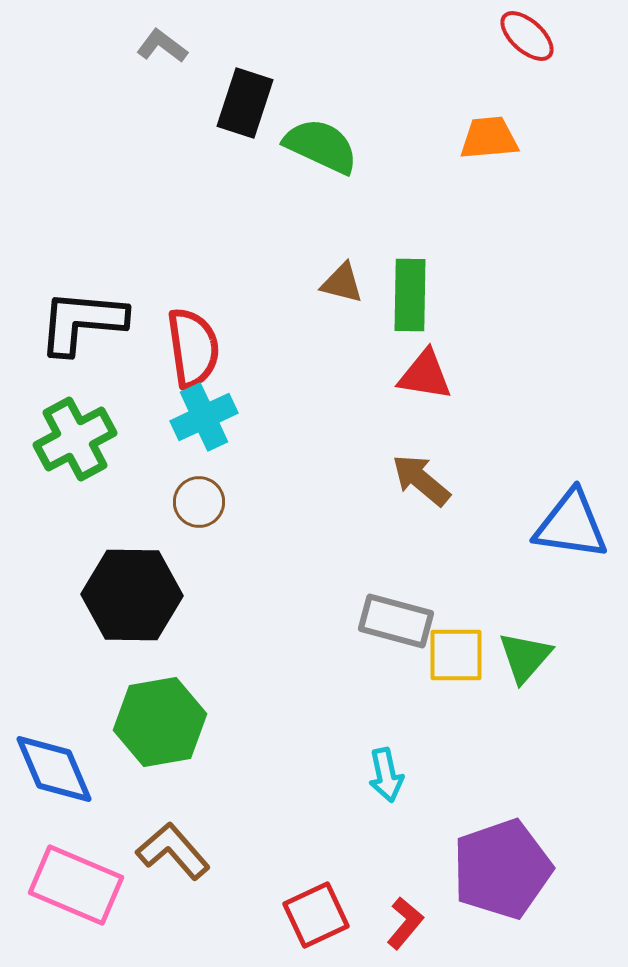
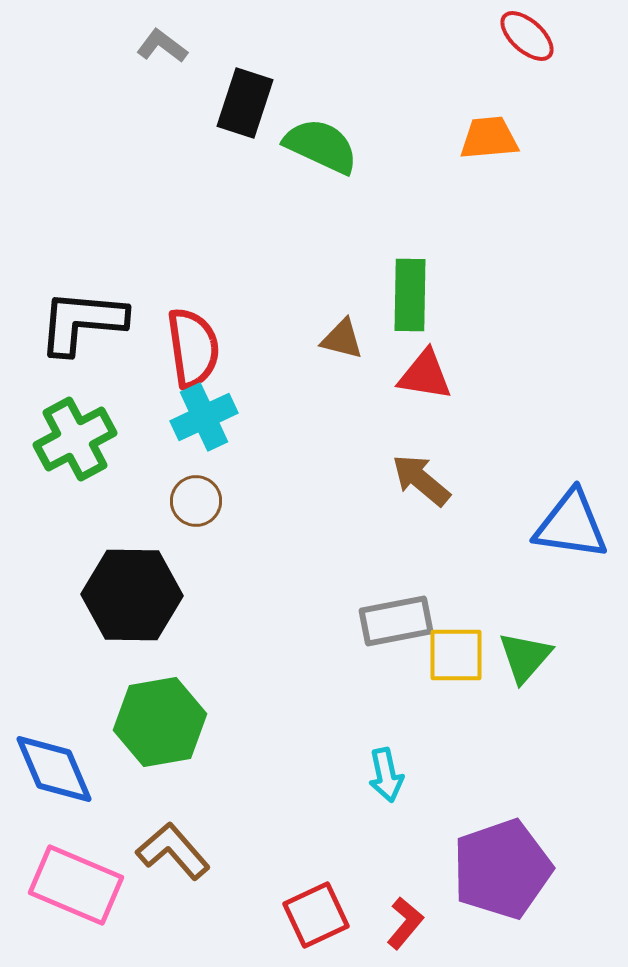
brown triangle: moved 56 px down
brown circle: moved 3 px left, 1 px up
gray rectangle: rotated 26 degrees counterclockwise
